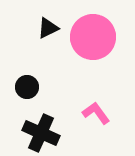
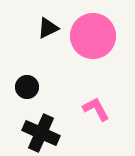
pink circle: moved 1 px up
pink L-shape: moved 4 px up; rotated 8 degrees clockwise
